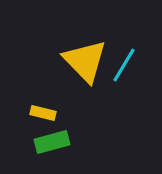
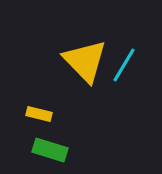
yellow rectangle: moved 4 px left, 1 px down
green rectangle: moved 2 px left, 8 px down; rotated 32 degrees clockwise
